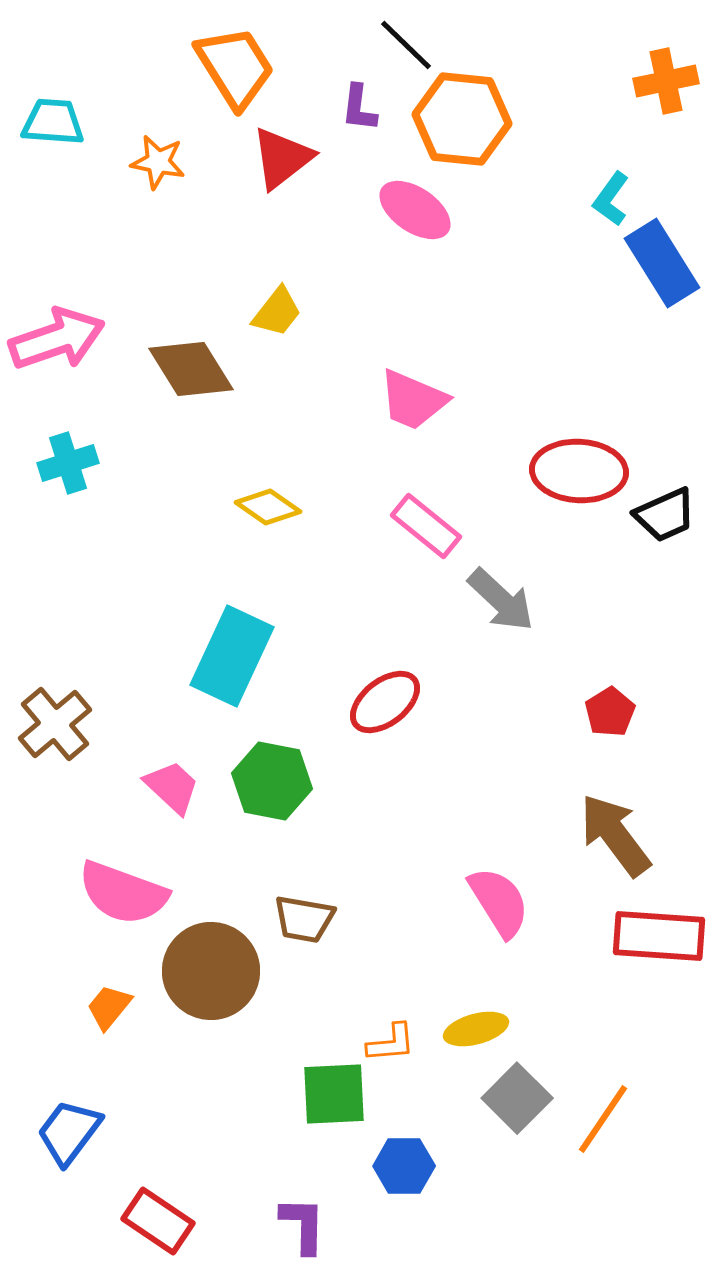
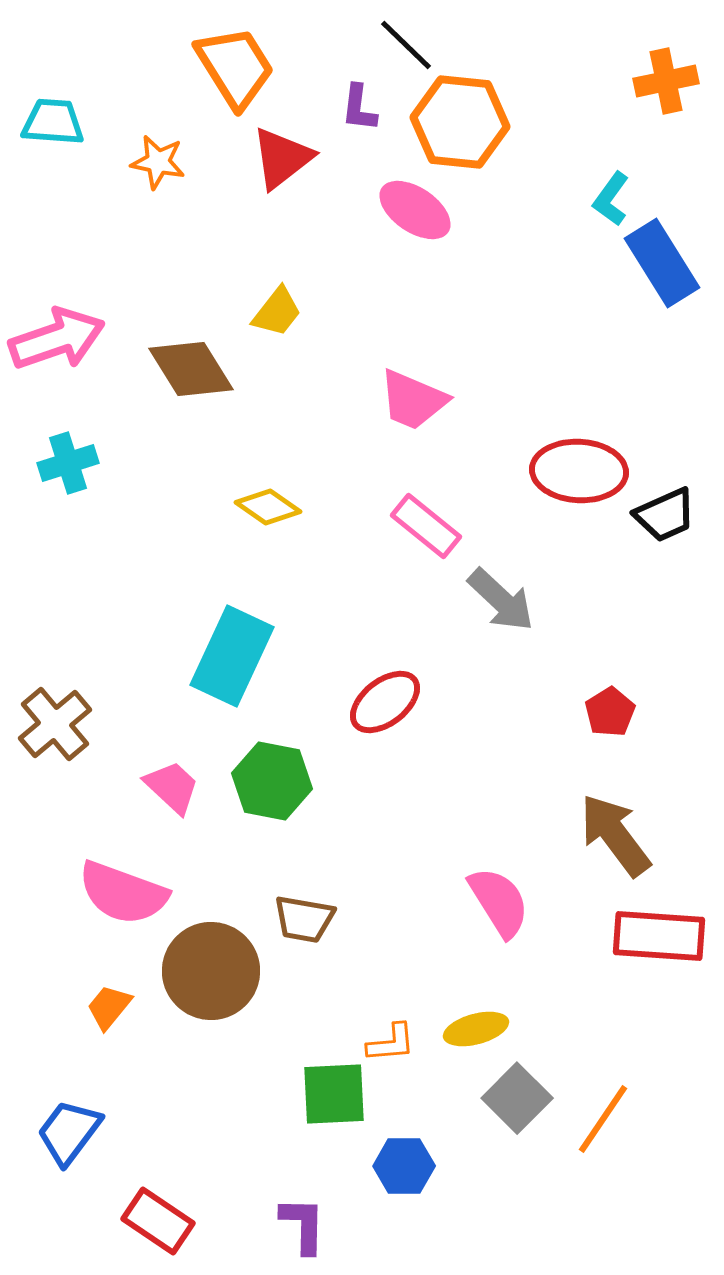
orange hexagon at (462, 119): moved 2 px left, 3 px down
